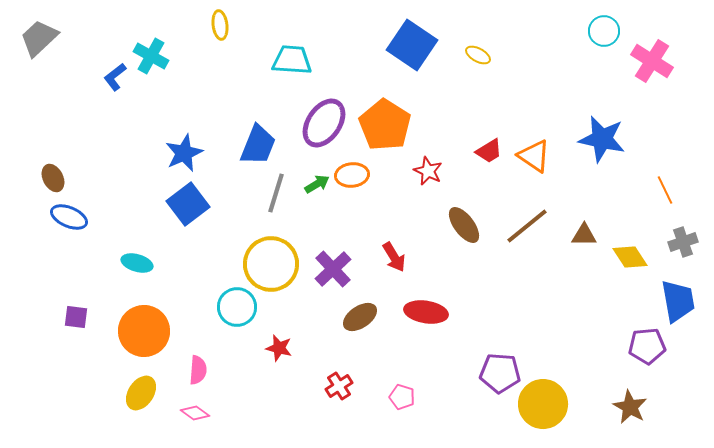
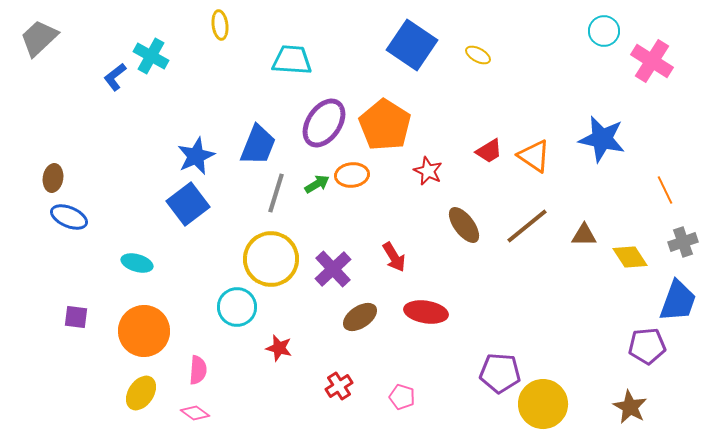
blue star at (184, 153): moved 12 px right, 3 px down
brown ellipse at (53, 178): rotated 36 degrees clockwise
yellow circle at (271, 264): moved 5 px up
blue trapezoid at (678, 301): rotated 30 degrees clockwise
